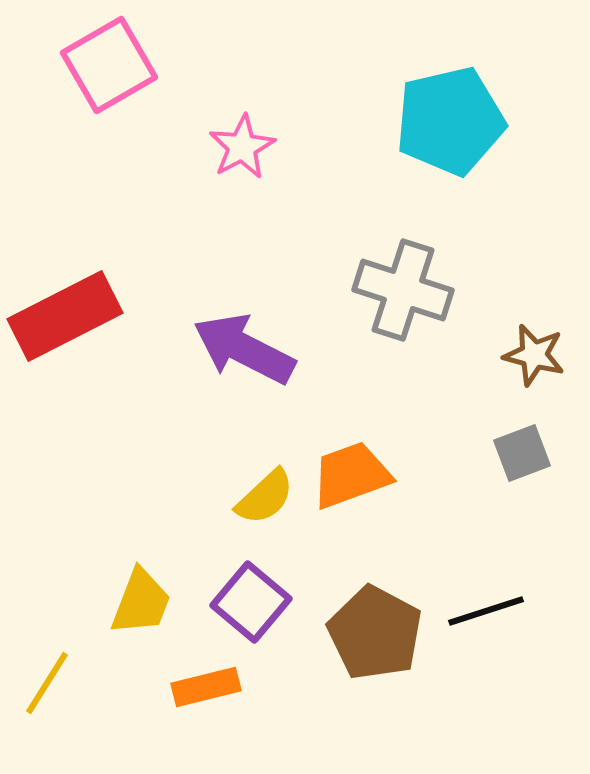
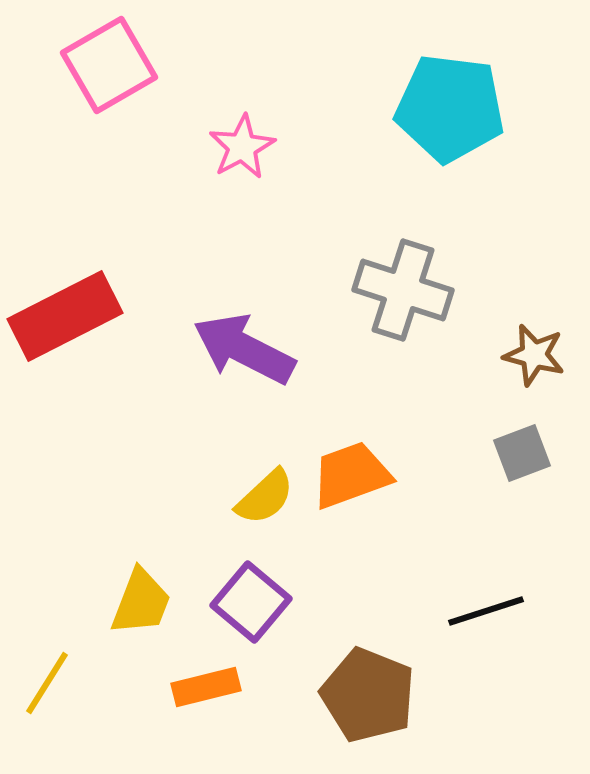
cyan pentagon: moved 13 px up; rotated 20 degrees clockwise
brown pentagon: moved 7 px left, 62 px down; rotated 6 degrees counterclockwise
